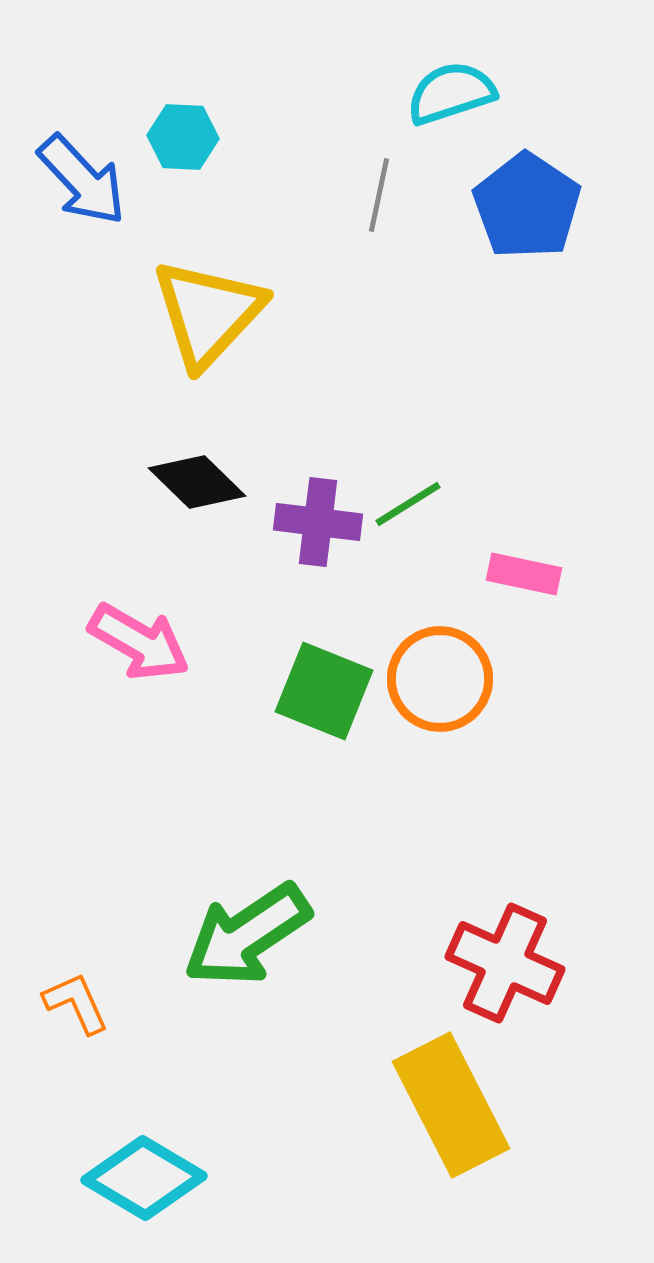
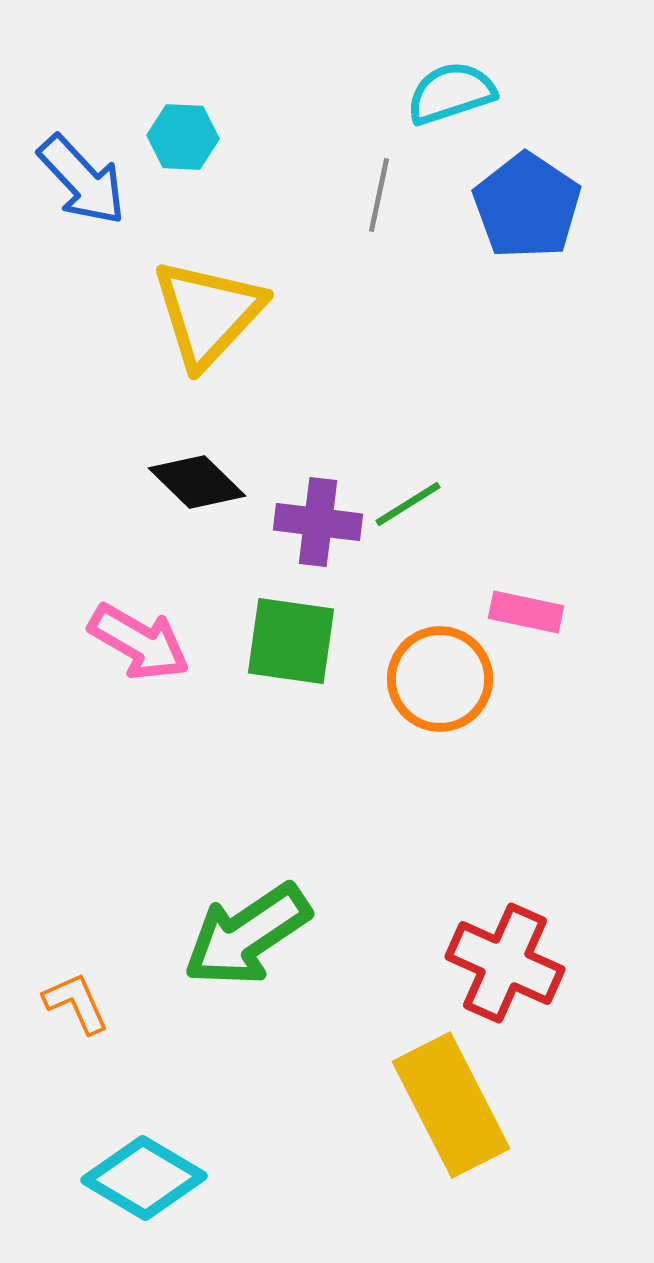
pink rectangle: moved 2 px right, 38 px down
green square: moved 33 px left, 50 px up; rotated 14 degrees counterclockwise
